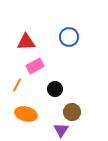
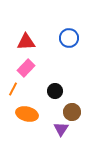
blue circle: moved 1 px down
pink rectangle: moved 9 px left, 2 px down; rotated 18 degrees counterclockwise
orange line: moved 4 px left, 4 px down
black circle: moved 2 px down
orange ellipse: moved 1 px right
purple triangle: moved 1 px up
